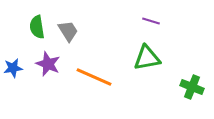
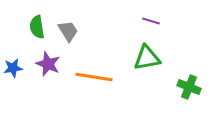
orange line: rotated 15 degrees counterclockwise
green cross: moved 3 px left
